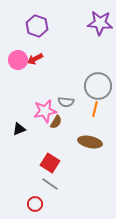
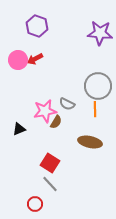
purple star: moved 10 px down
gray semicircle: moved 1 px right, 2 px down; rotated 21 degrees clockwise
orange line: rotated 14 degrees counterclockwise
gray line: rotated 12 degrees clockwise
